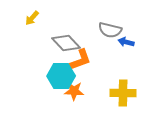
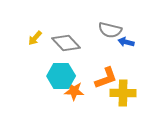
yellow arrow: moved 3 px right, 20 px down
orange L-shape: moved 26 px right, 18 px down
